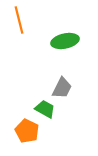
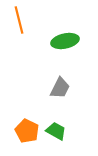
gray trapezoid: moved 2 px left
green trapezoid: moved 11 px right, 22 px down
